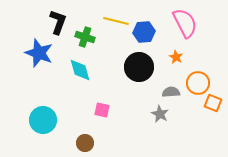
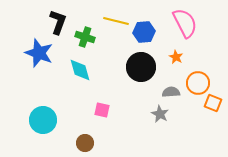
black circle: moved 2 px right
